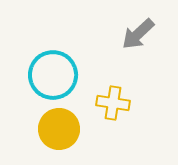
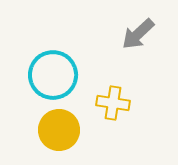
yellow circle: moved 1 px down
